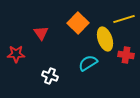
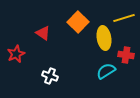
yellow line: moved 1 px up
orange square: moved 1 px up
red triangle: moved 2 px right; rotated 21 degrees counterclockwise
yellow ellipse: moved 1 px left, 1 px up; rotated 10 degrees clockwise
red star: rotated 24 degrees counterclockwise
cyan semicircle: moved 18 px right, 8 px down
